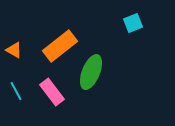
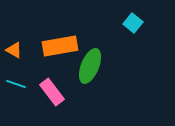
cyan square: rotated 30 degrees counterclockwise
orange rectangle: rotated 28 degrees clockwise
green ellipse: moved 1 px left, 6 px up
cyan line: moved 7 px up; rotated 42 degrees counterclockwise
